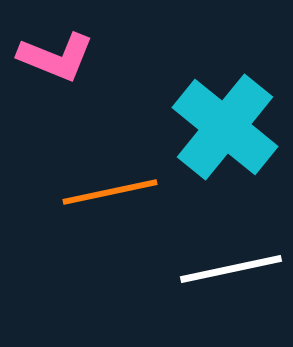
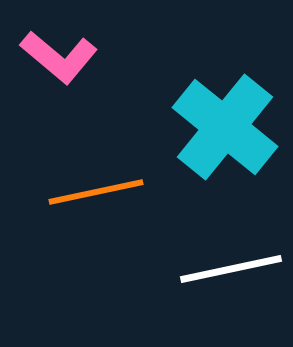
pink L-shape: moved 3 px right; rotated 18 degrees clockwise
orange line: moved 14 px left
